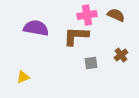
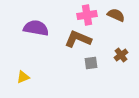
brown L-shape: moved 2 px right, 3 px down; rotated 20 degrees clockwise
